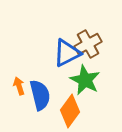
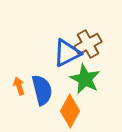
green star: moved 1 px up
blue semicircle: moved 2 px right, 5 px up
orange diamond: rotated 8 degrees counterclockwise
